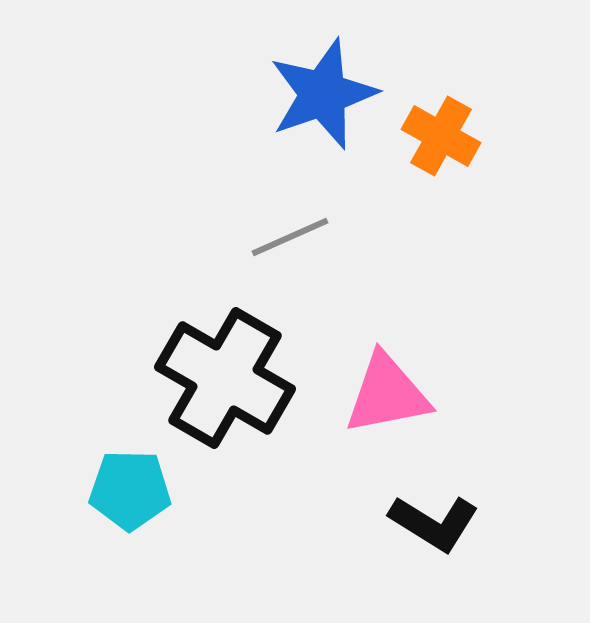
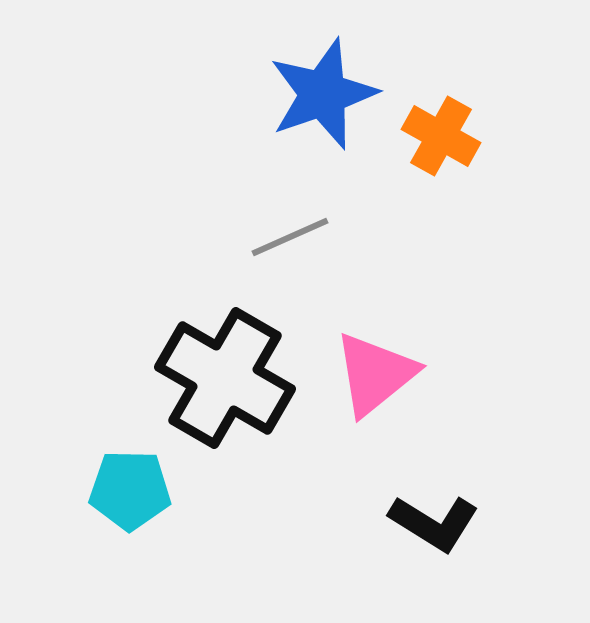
pink triangle: moved 12 px left, 20 px up; rotated 28 degrees counterclockwise
